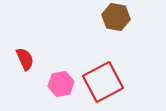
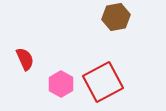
brown hexagon: rotated 20 degrees counterclockwise
pink hexagon: rotated 20 degrees counterclockwise
